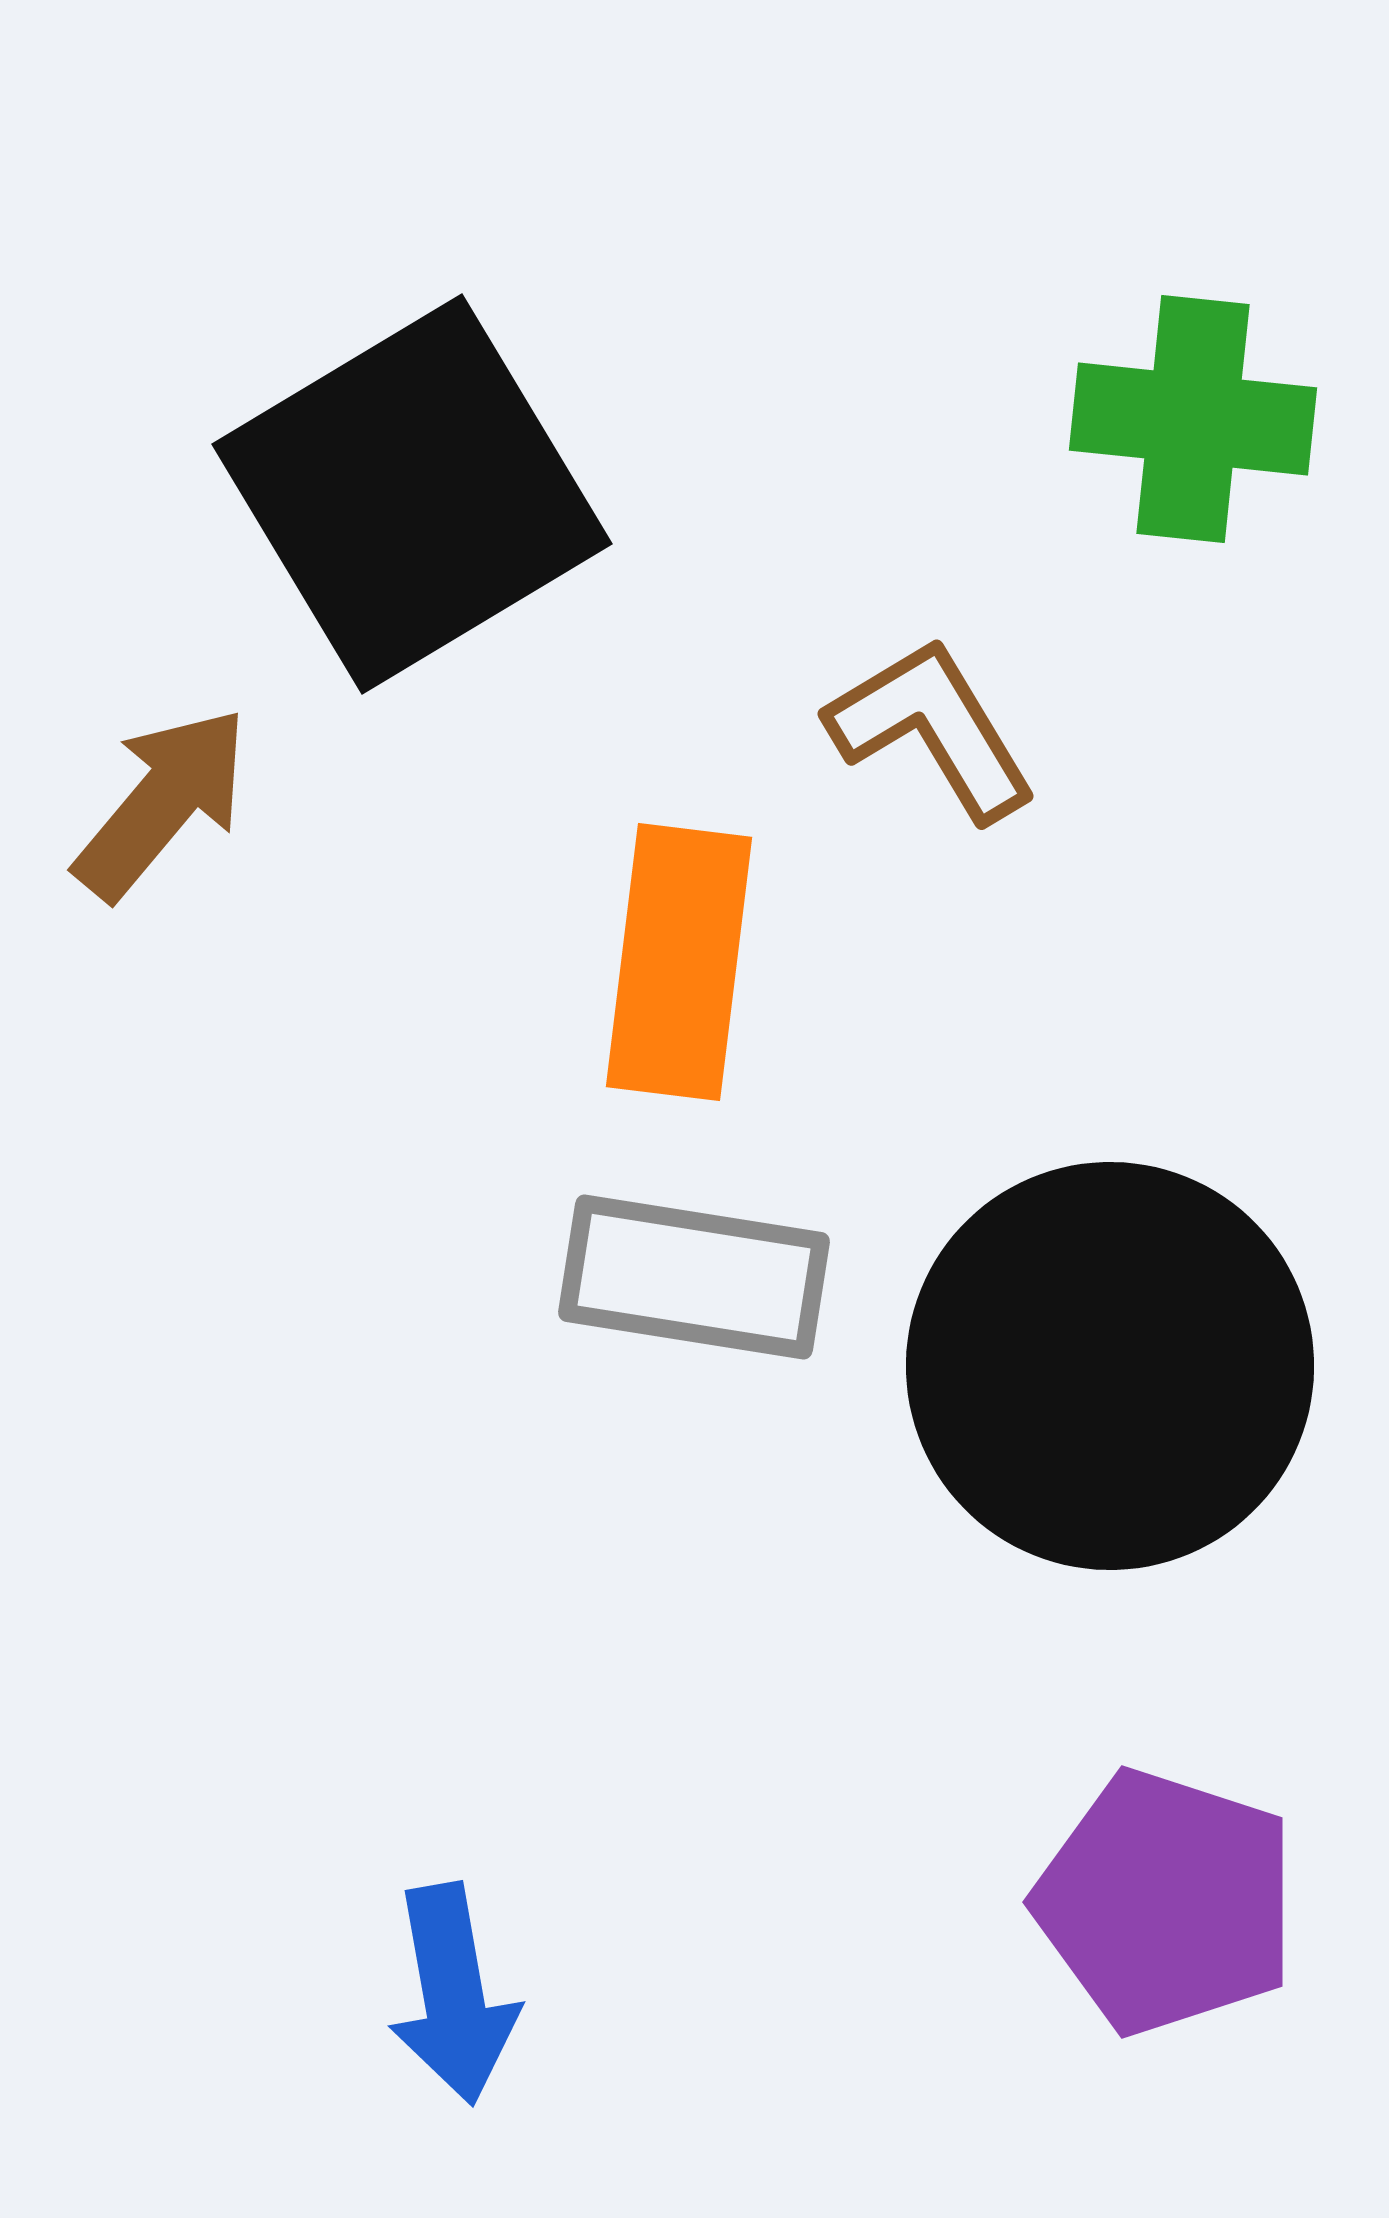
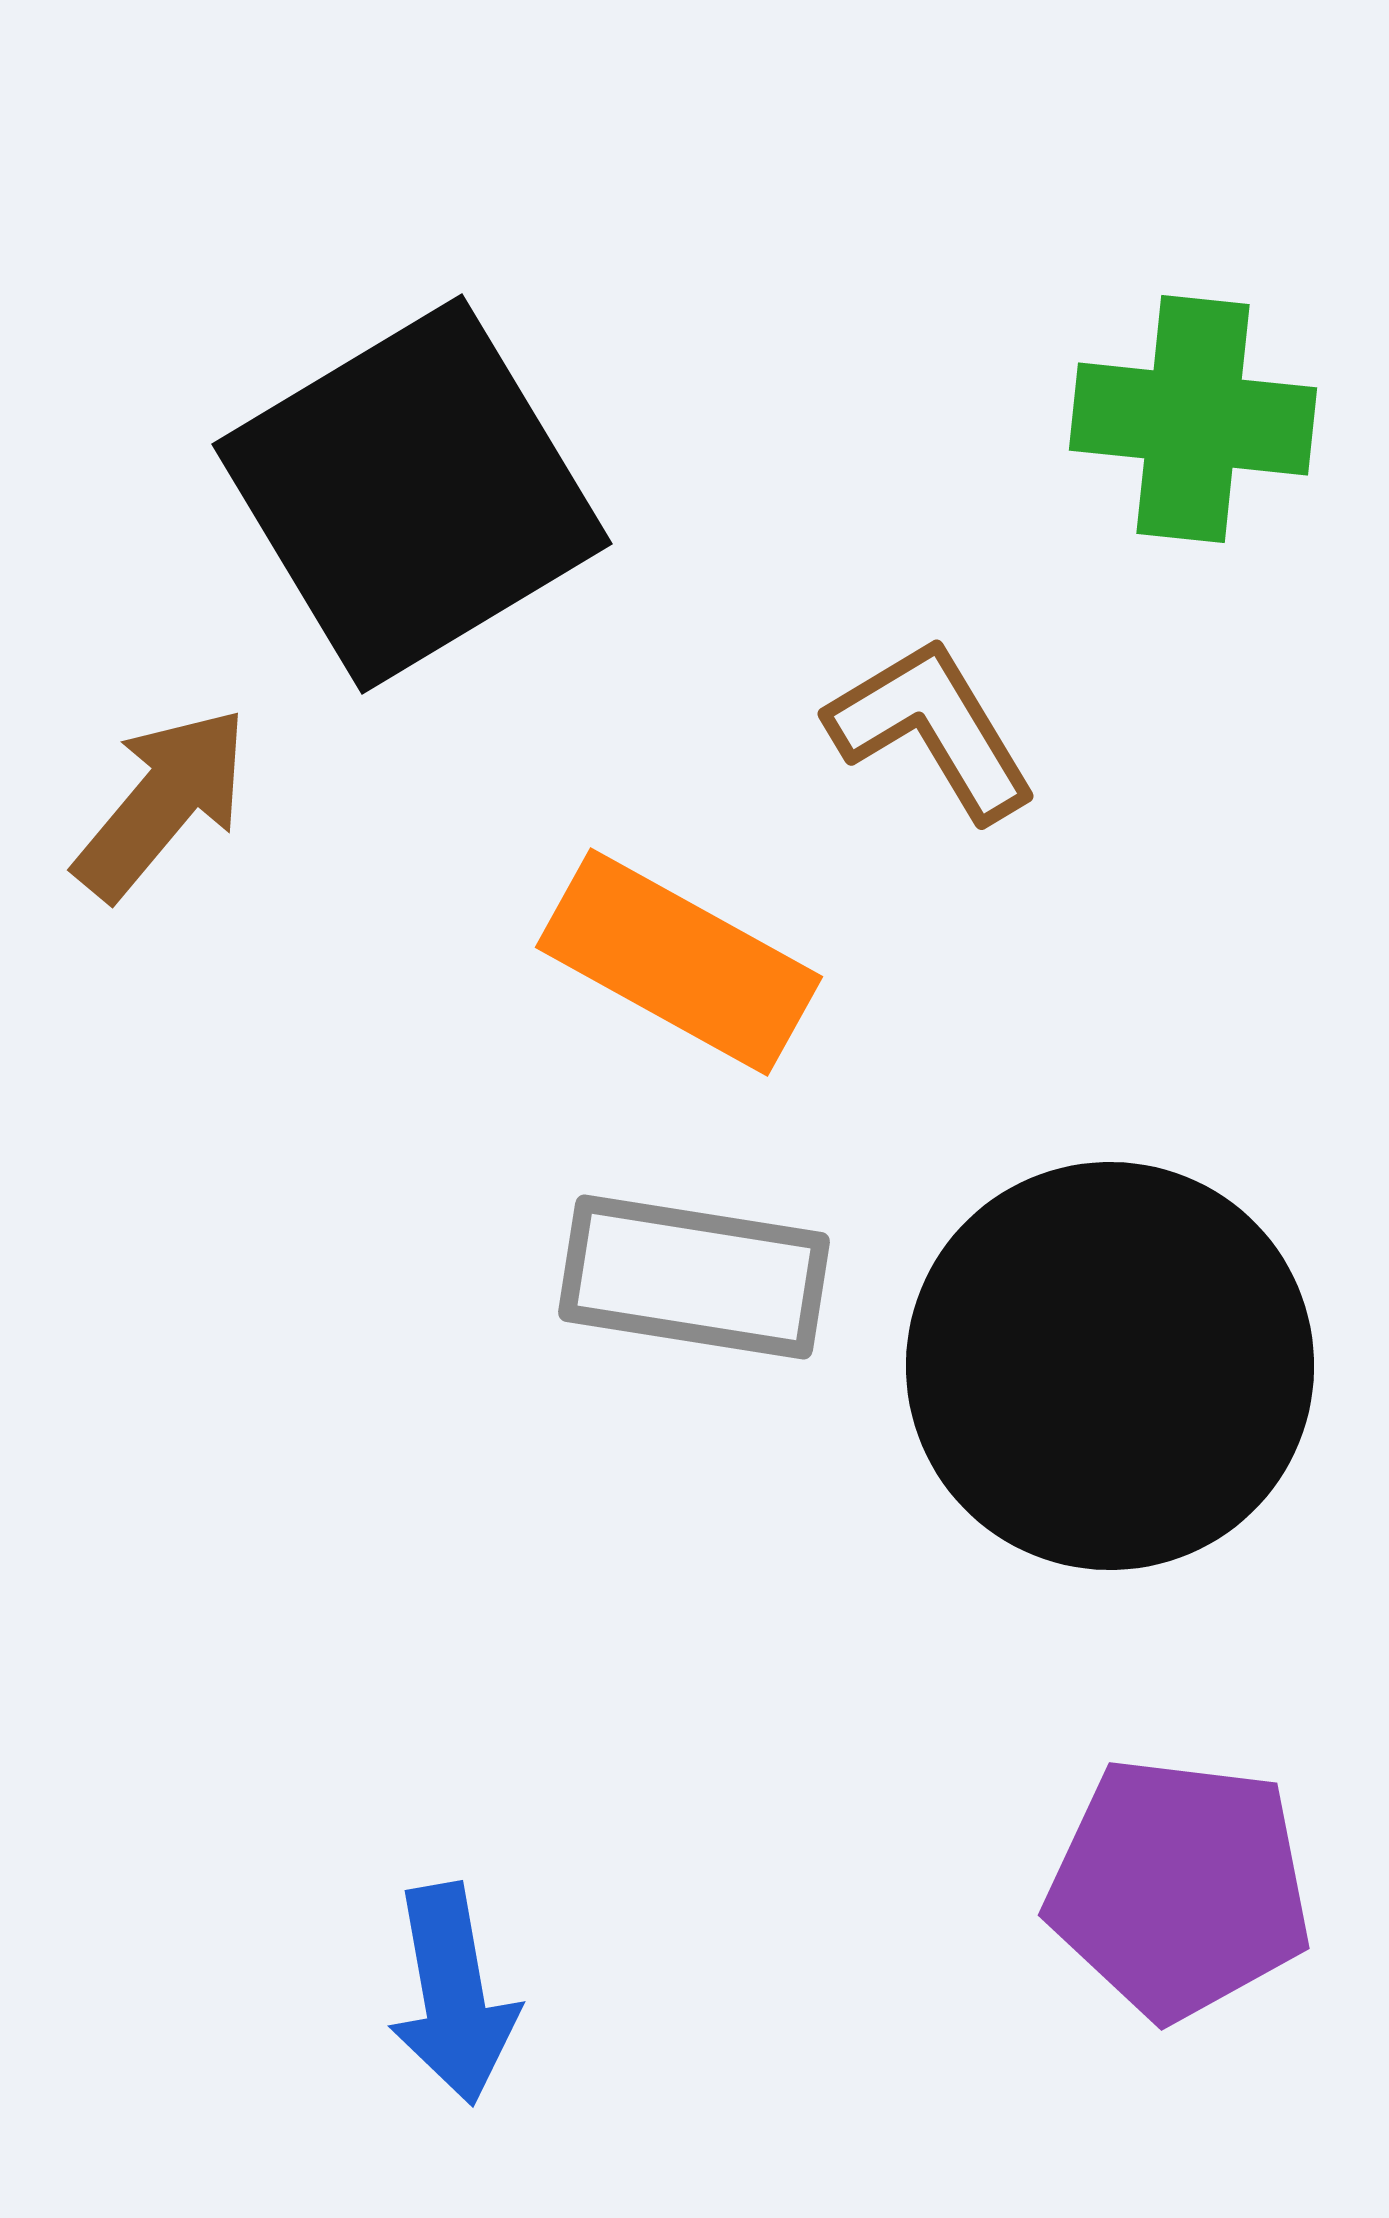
orange rectangle: rotated 68 degrees counterclockwise
purple pentagon: moved 13 px right, 14 px up; rotated 11 degrees counterclockwise
